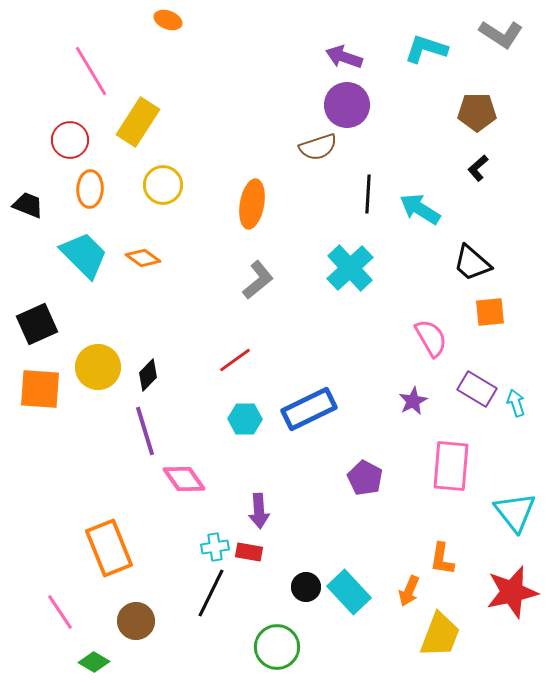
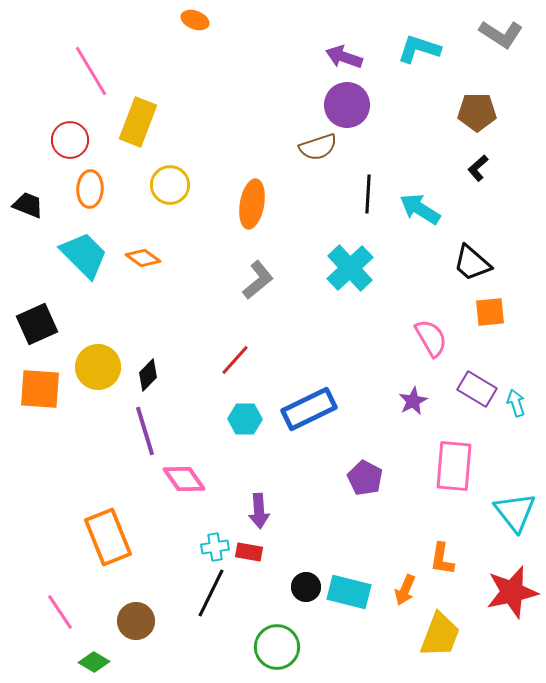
orange ellipse at (168, 20): moved 27 px right
cyan L-shape at (426, 49): moved 7 px left
yellow rectangle at (138, 122): rotated 12 degrees counterclockwise
yellow circle at (163, 185): moved 7 px right
red line at (235, 360): rotated 12 degrees counterclockwise
pink rectangle at (451, 466): moved 3 px right
orange rectangle at (109, 548): moved 1 px left, 11 px up
orange arrow at (409, 591): moved 4 px left, 1 px up
cyan rectangle at (349, 592): rotated 33 degrees counterclockwise
